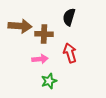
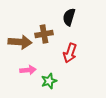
brown arrow: moved 16 px down
brown cross: rotated 12 degrees counterclockwise
red arrow: rotated 144 degrees counterclockwise
pink arrow: moved 12 px left, 11 px down
